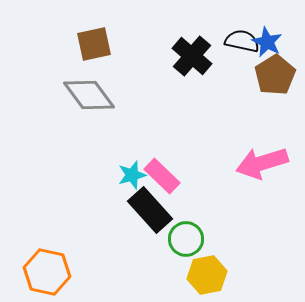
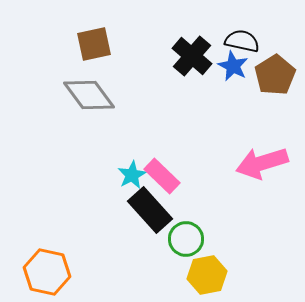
blue star: moved 34 px left, 24 px down
cyan star: rotated 12 degrees counterclockwise
